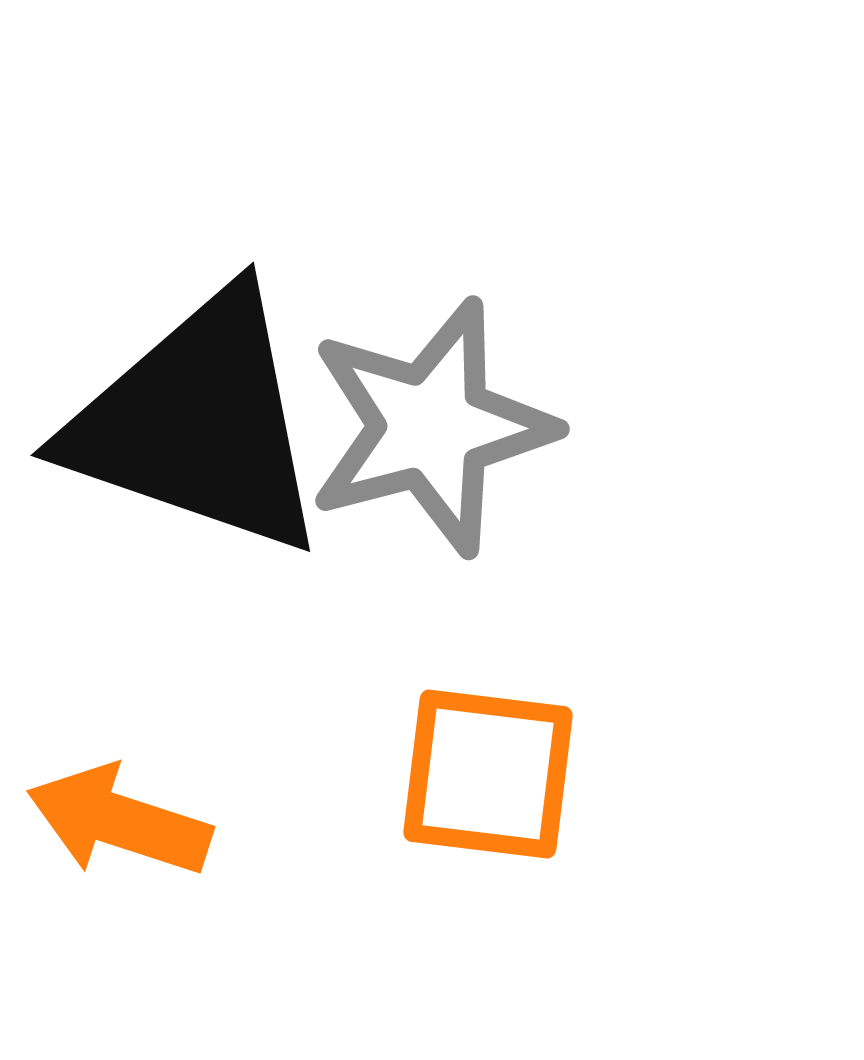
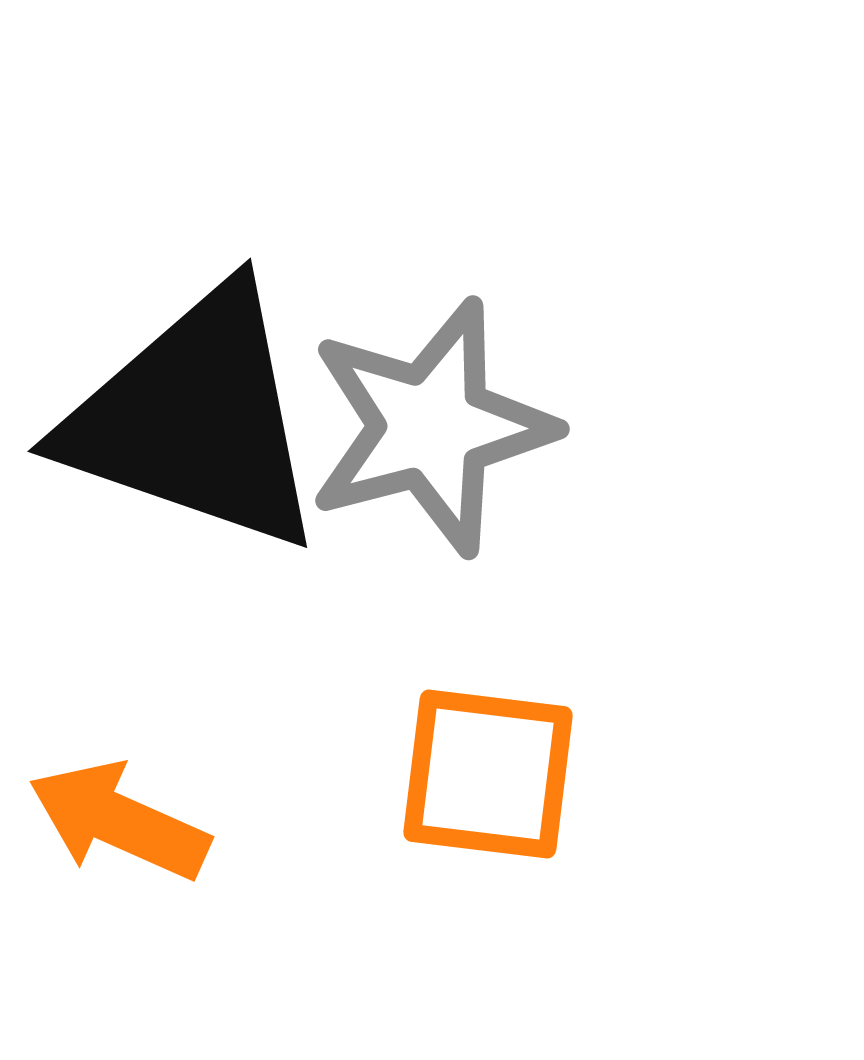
black triangle: moved 3 px left, 4 px up
orange arrow: rotated 6 degrees clockwise
